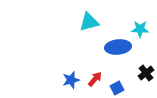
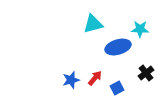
cyan triangle: moved 4 px right, 2 px down
blue ellipse: rotated 10 degrees counterclockwise
red arrow: moved 1 px up
